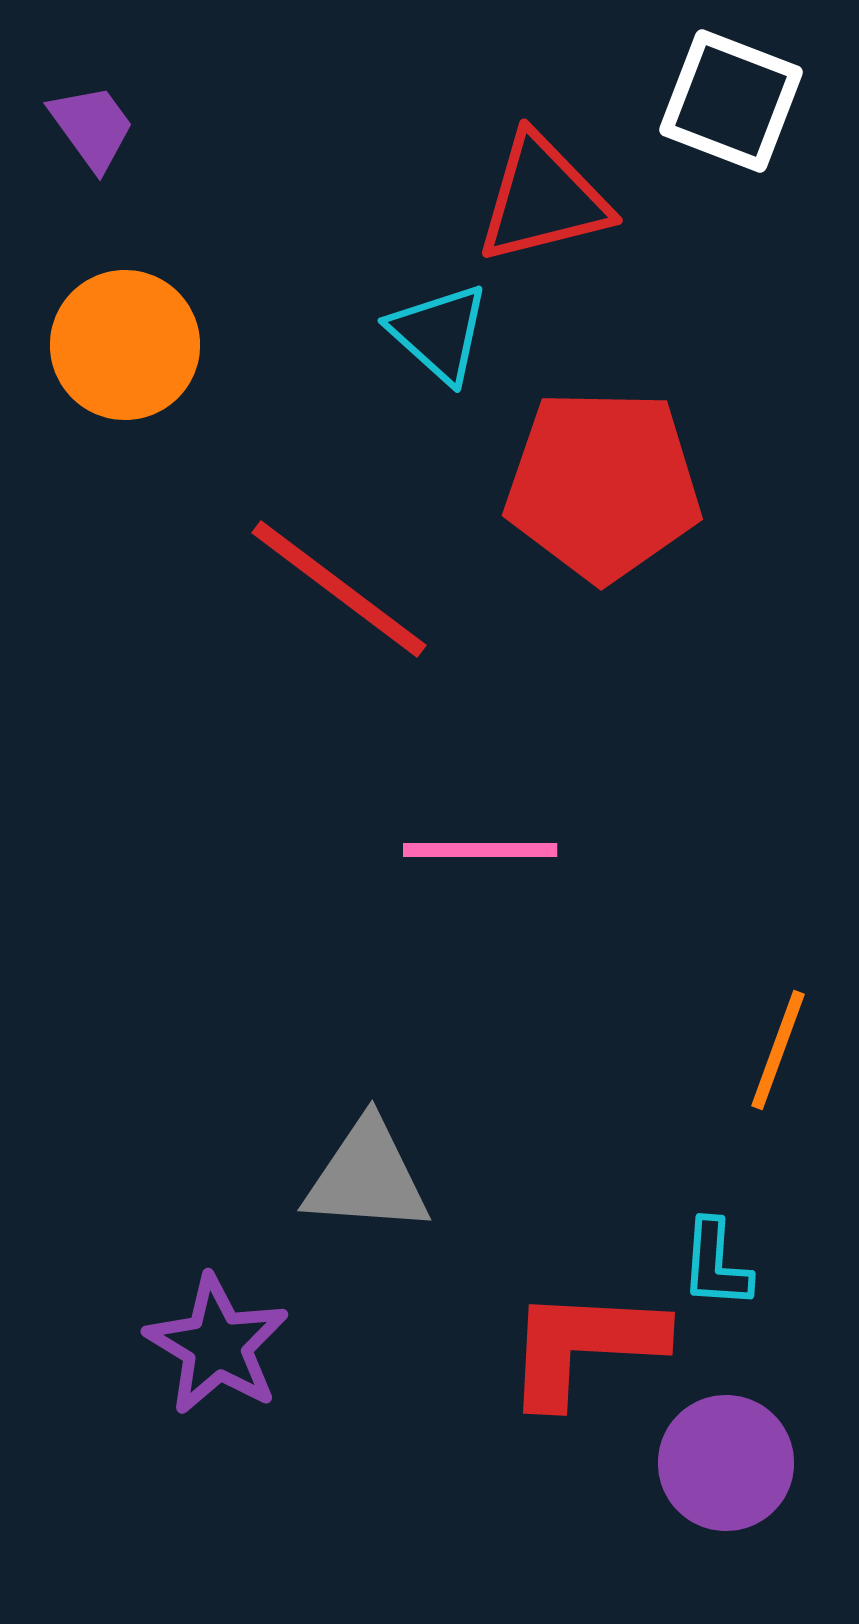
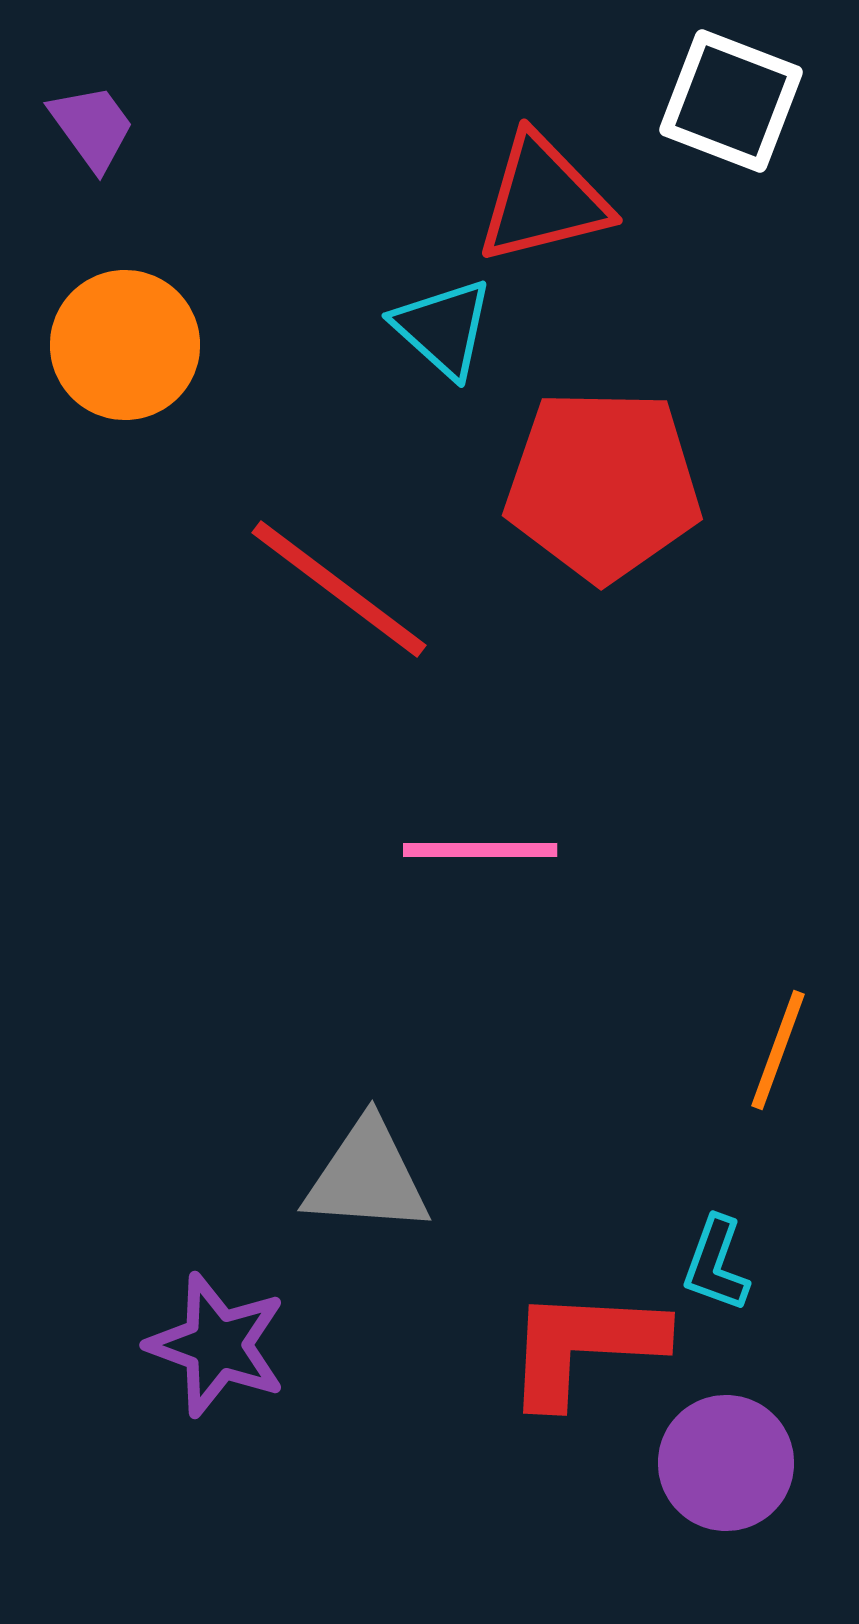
cyan triangle: moved 4 px right, 5 px up
cyan L-shape: rotated 16 degrees clockwise
purple star: rotated 11 degrees counterclockwise
